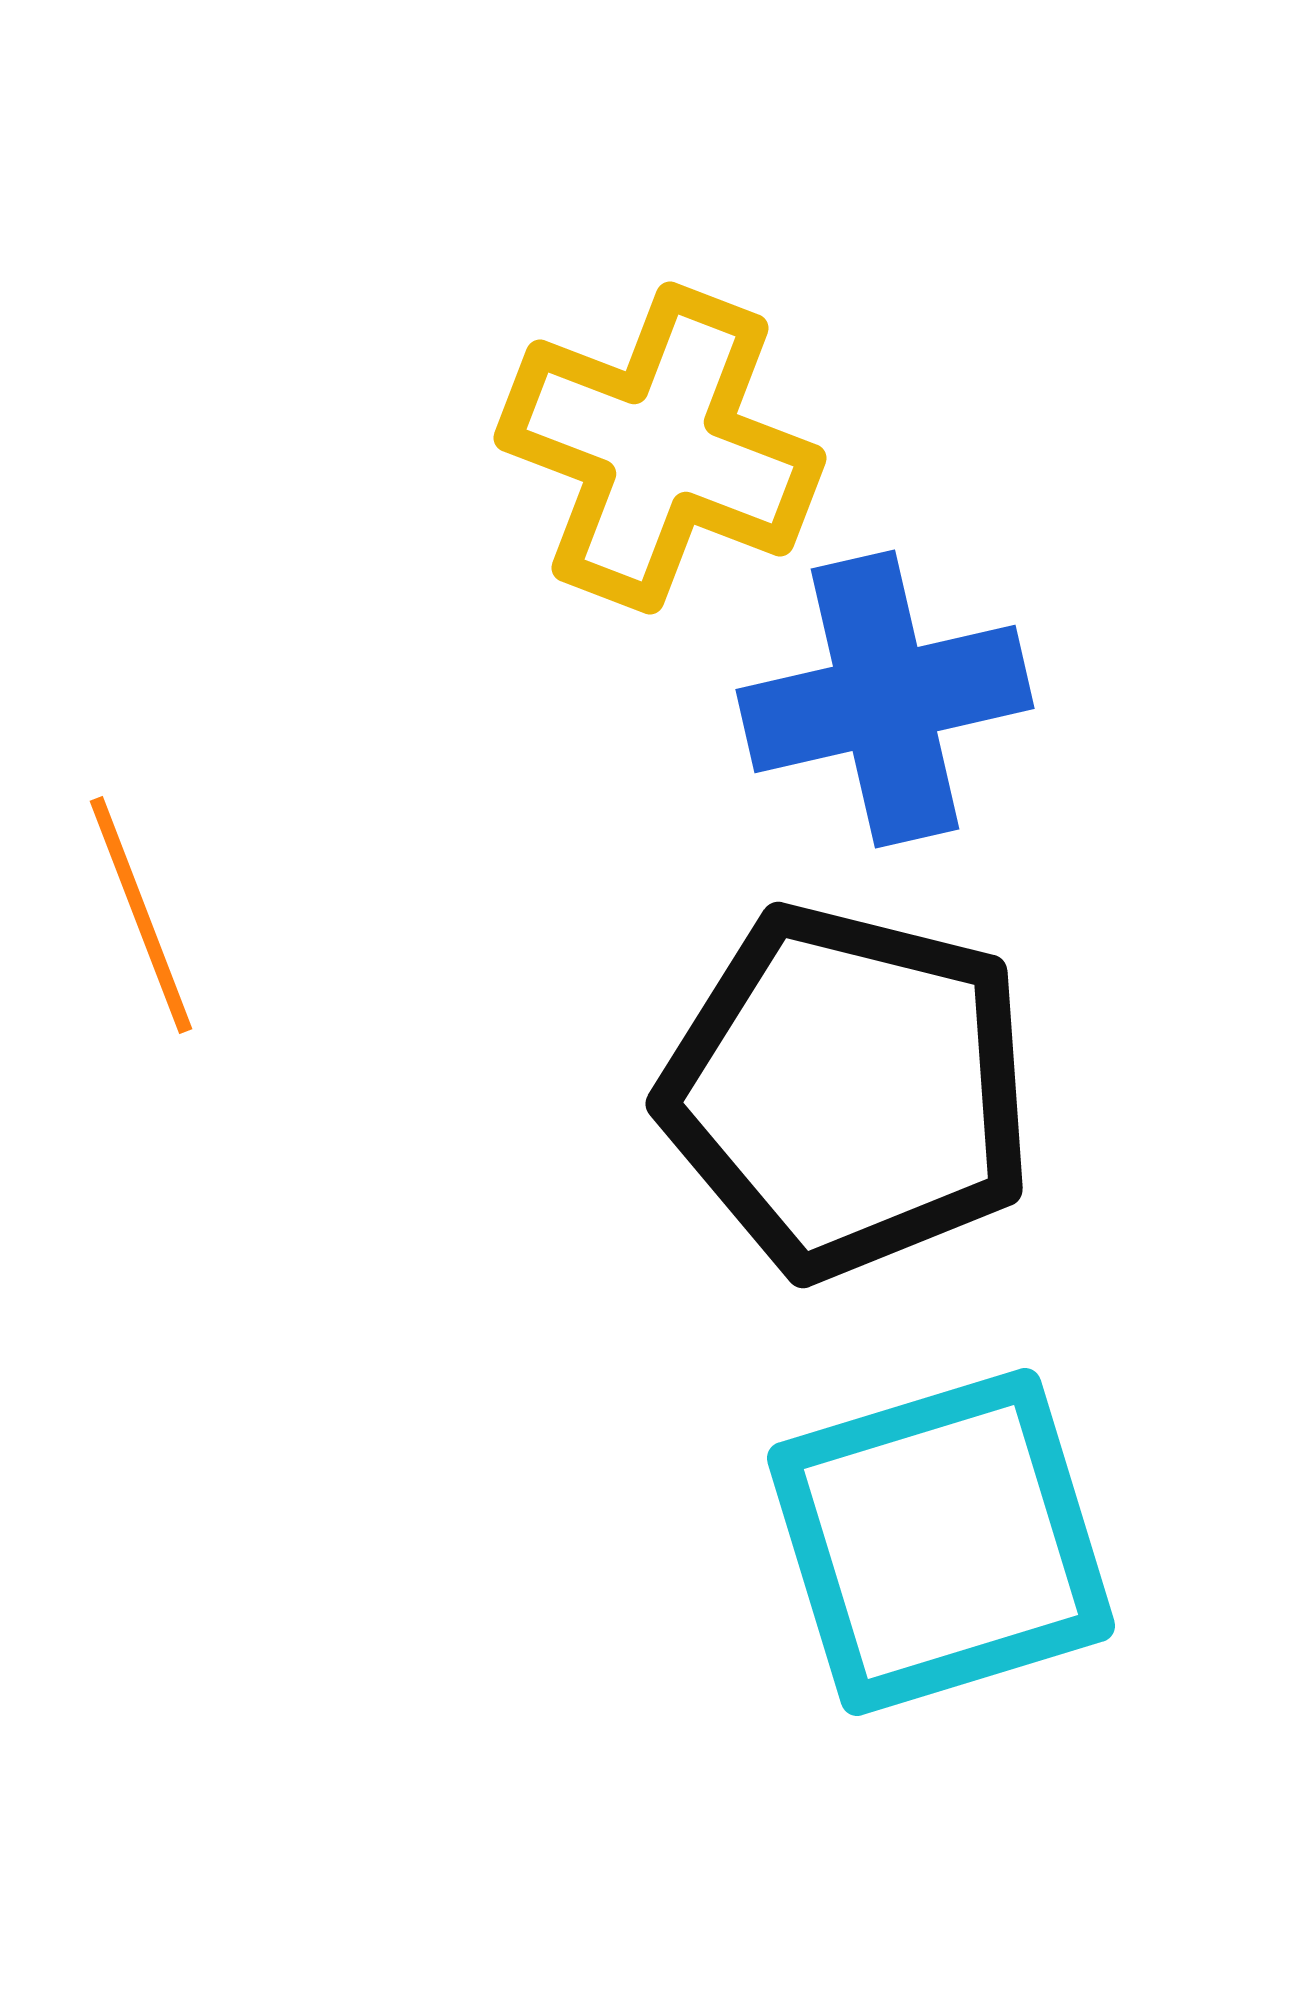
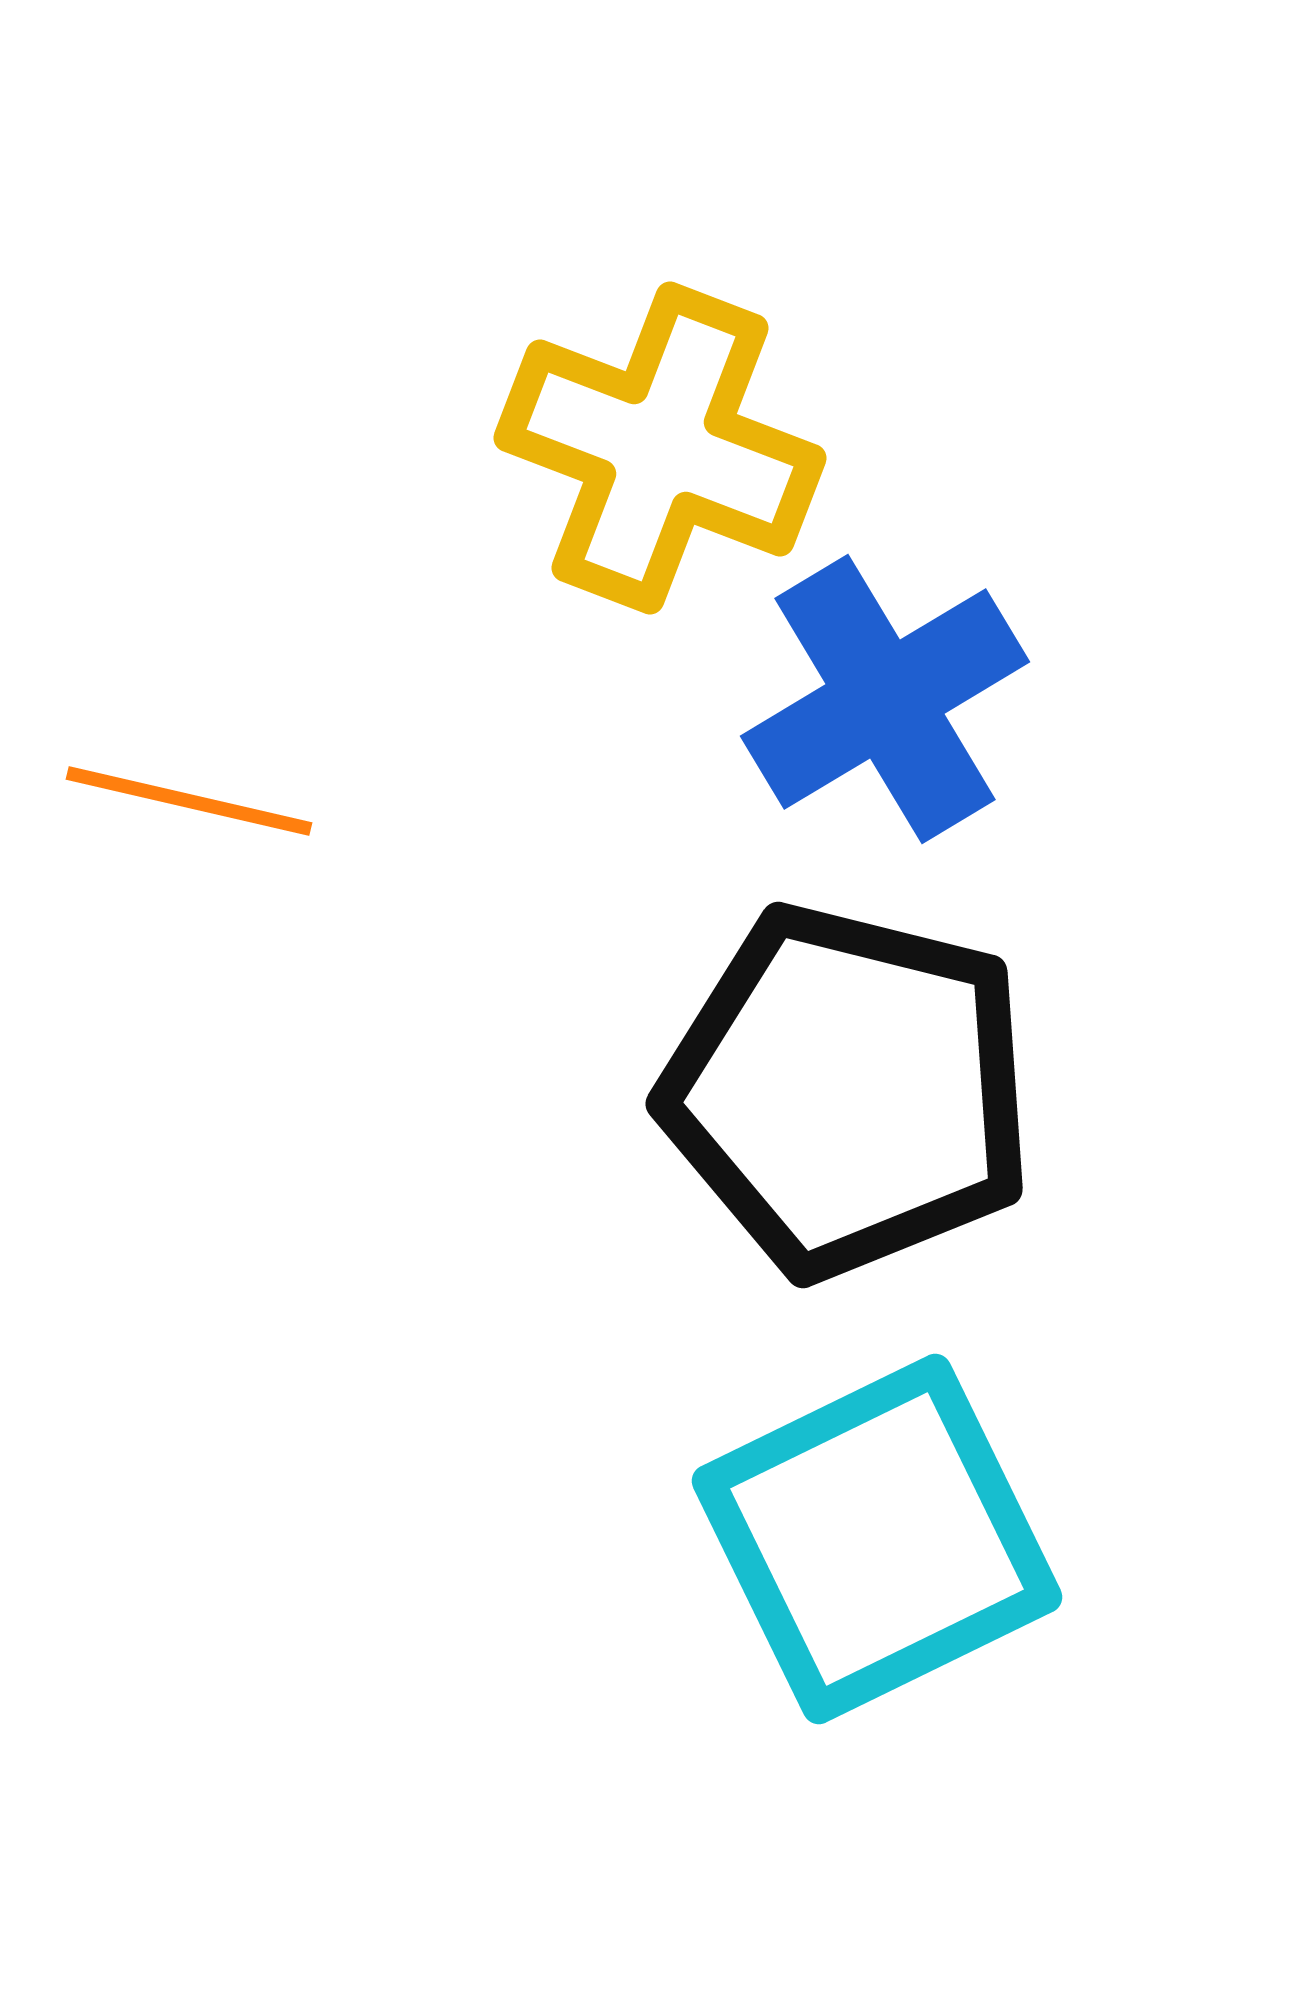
blue cross: rotated 18 degrees counterclockwise
orange line: moved 48 px right, 114 px up; rotated 56 degrees counterclockwise
cyan square: moved 64 px left, 3 px up; rotated 9 degrees counterclockwise
